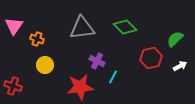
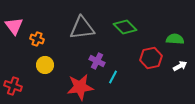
pink triangle: rotated 12 degrees counterclockwise
green semicircle: rotated 48 degrees clockwise
